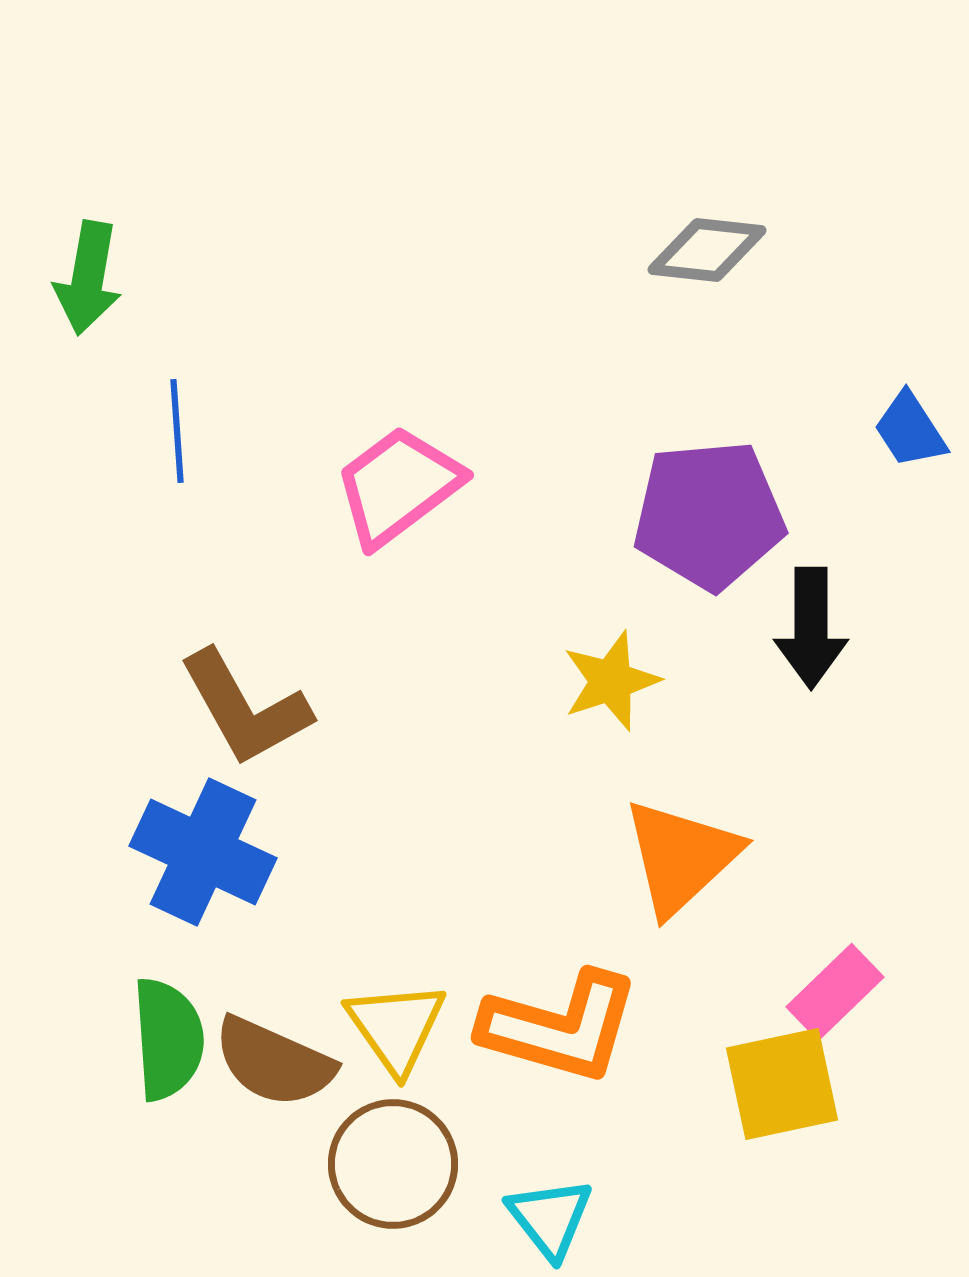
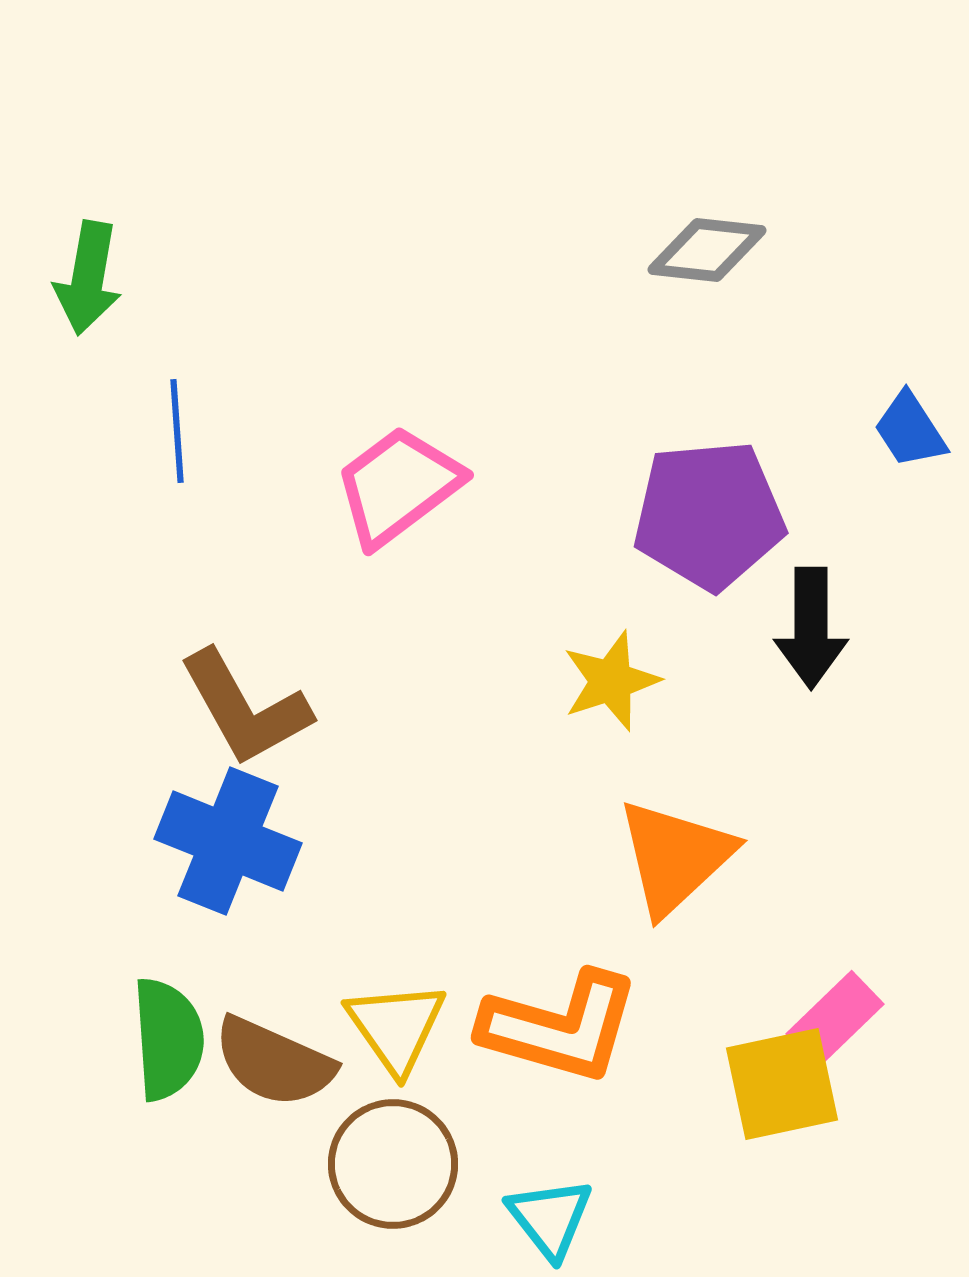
blue cross: moved 25 px right, 11 px up; rotated 3 degrees counterclockwise
orange triangle: moved 6 px left
pink rectangle: moved 27 px down
